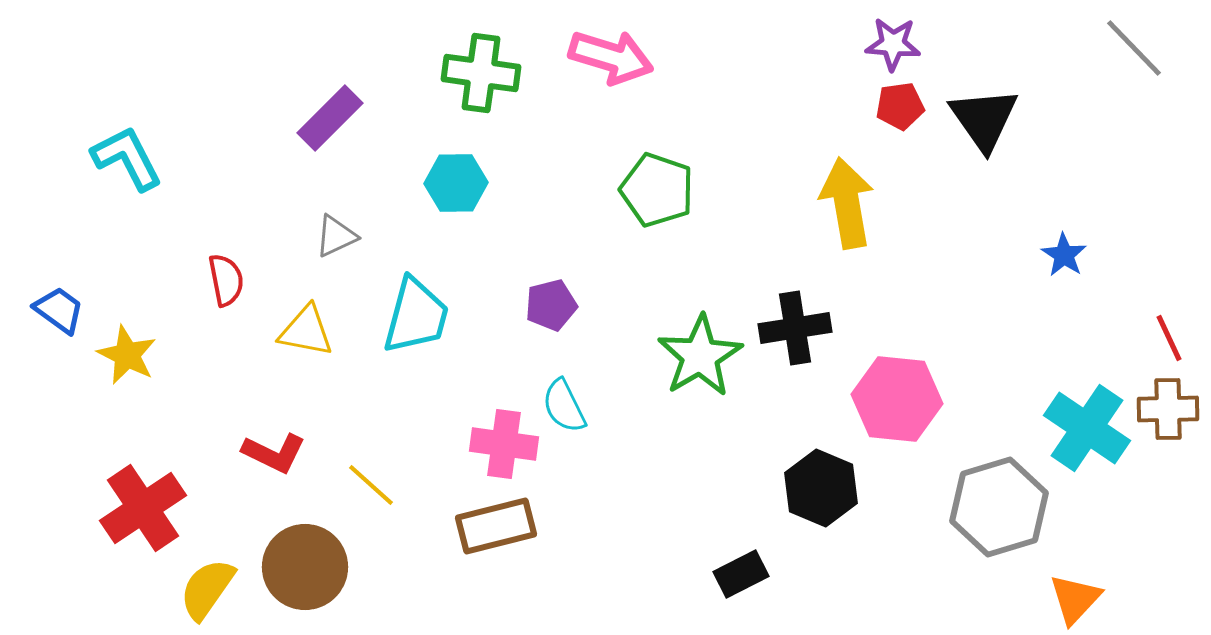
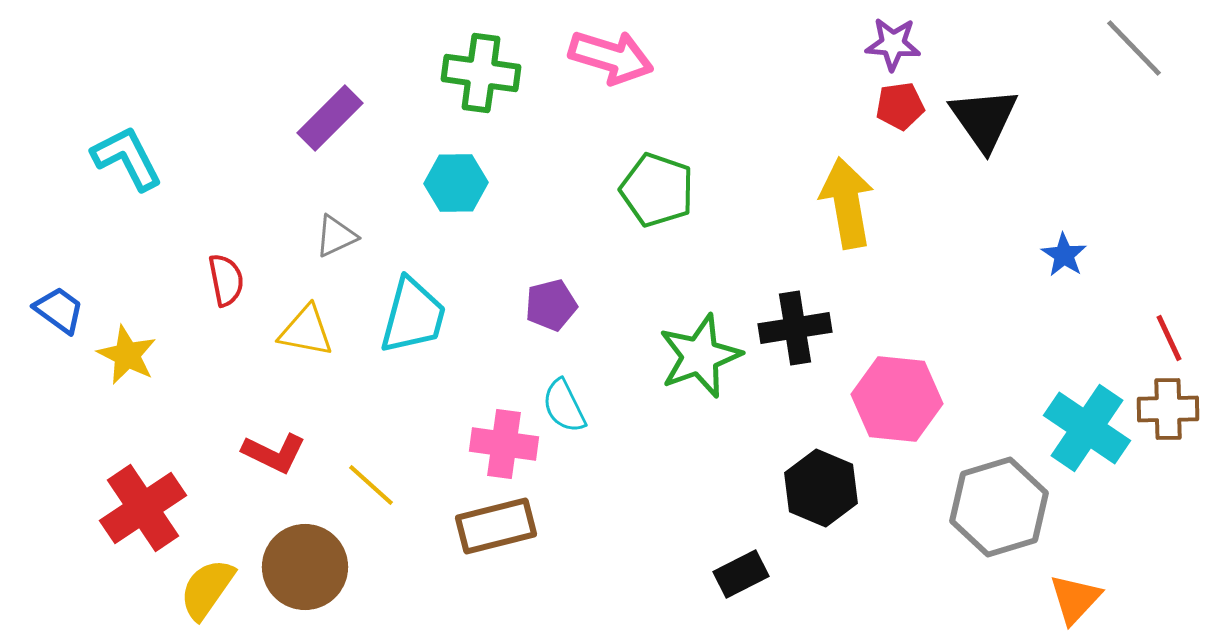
cyan trapezoid: moved 3 px left
green star: rotated 10 degrees clockwise
